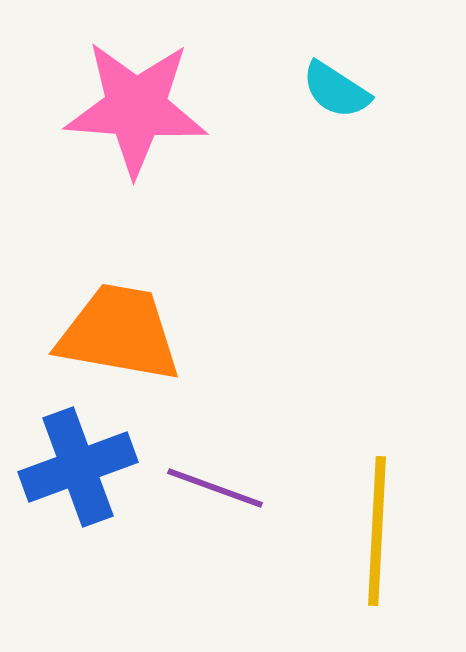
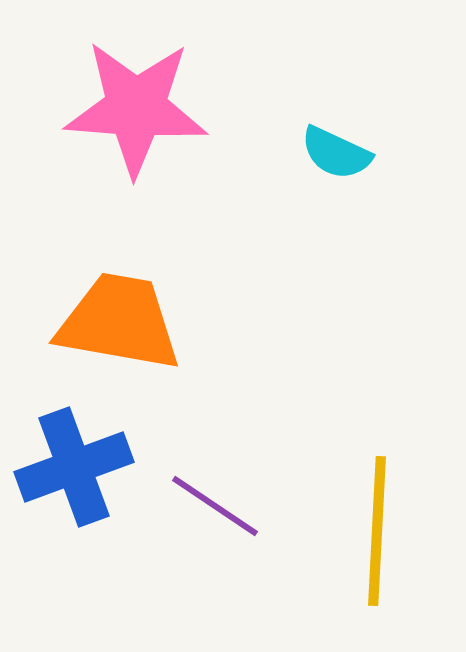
cyan semicircle: moved 63 px down; rotated 8 degrees counterclockwise
orange trapezoid: moved 11 px up
blue cross: moved 4 px left
purple line: moved 18 px down; rotated 14 degrees clockwise
